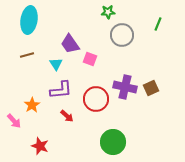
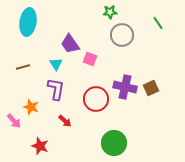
green star: moved 2 px right
cyan ellipse: moved 1 px left, 2 px down
green line: moved 1 px up; rotated 56 degrees counterclockwise
brown line: moved 4 px left, 12 px down
purple L-shape: moved 5 px left, 1 px up; rotated 75 degrees counterclockwise
orange star: moved 1 px left, 2 px down; rotated 21 degrees counterclockwise
red arrow: moved 2 px left, 5 px down
green circle: moved 1 px right, 1 px down
